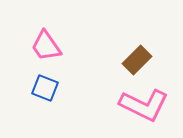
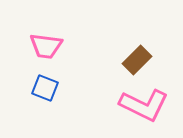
pink trapezoid: rotated 48 degrees counterclockwise
